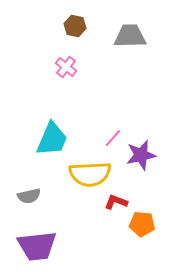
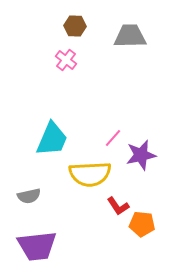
brown hexagon: rotated 10 degrees counterclockwise
pink cross: moved 7 px up
red L-shape: moved 2 px right, 4 px down; rotated 145 degrees counterclockwise
